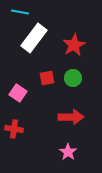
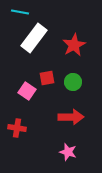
green circle: moved 4 px down
pink square: moved 9 px right, 2 px up
red cross: moved 3 px right, 1 px up
pink star: rotated 18 degrees counterclockwise
